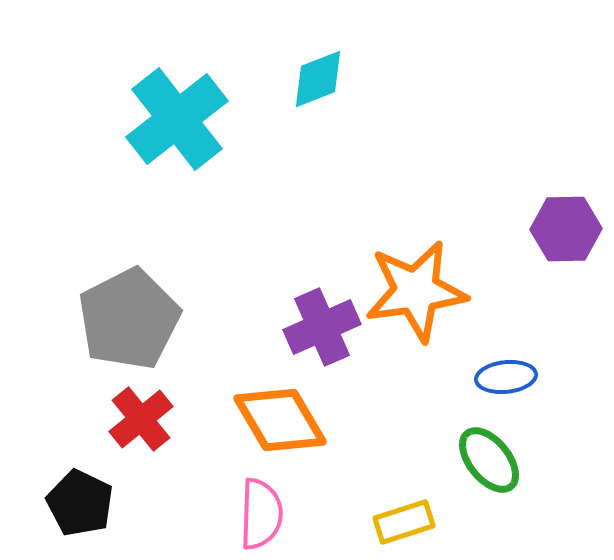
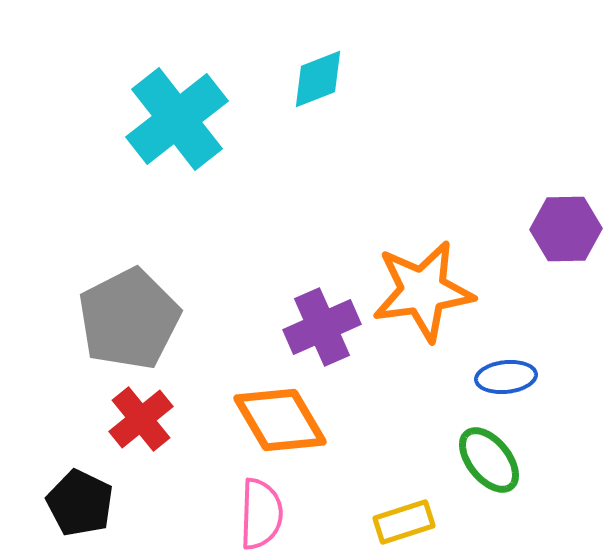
orange star: moved 7 px right
